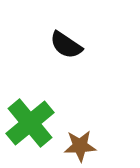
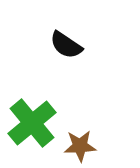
green cross: moved 2 px right
